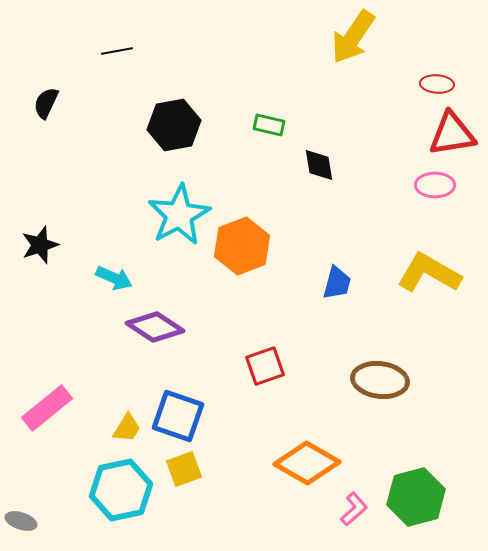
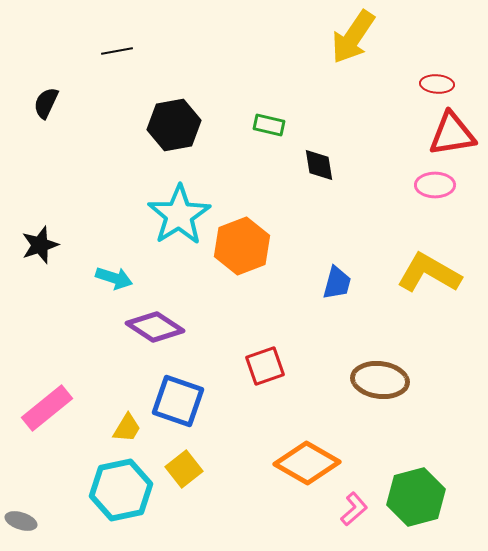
cyan star: rotated 4 degrees counterclockwise
cyan arrow: rotated 6 degrees counterclockwise
blue square: moved 15 px up
yellow square: rotated 18 degrees counterclockwise
